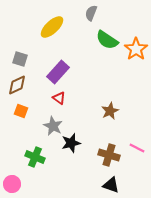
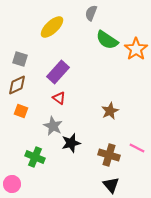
black triangle: rotated 30 degrees clockwise
